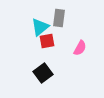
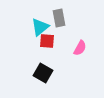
gray rectangle: rotated 18 degrees counterclockwise
red square: rotated 14 degrees clockwise
black square: rotated 24 degrees counterclockwise
